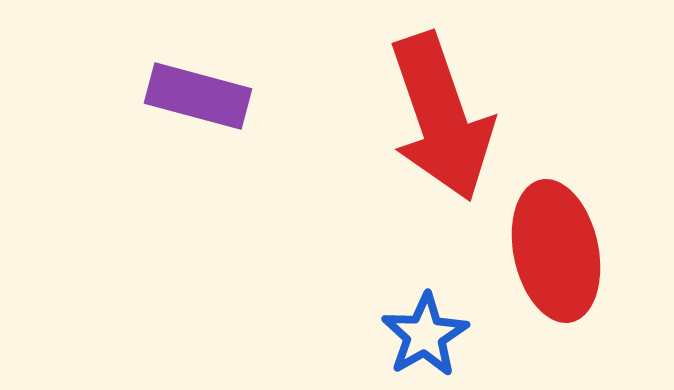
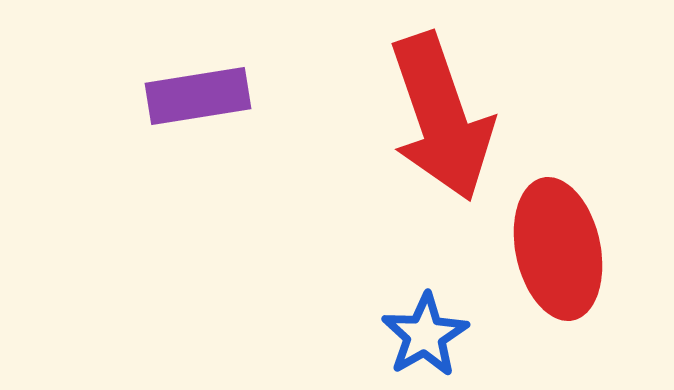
purple rectangle: rotated 24 degrees counterclockwise
red ellipse: moved 2 px right, 2 px up
